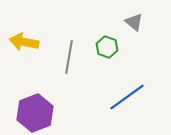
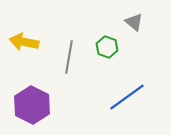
purple hexagon: moved 3 px left, 8 px up; rotated 12 degrees counterclockwise
